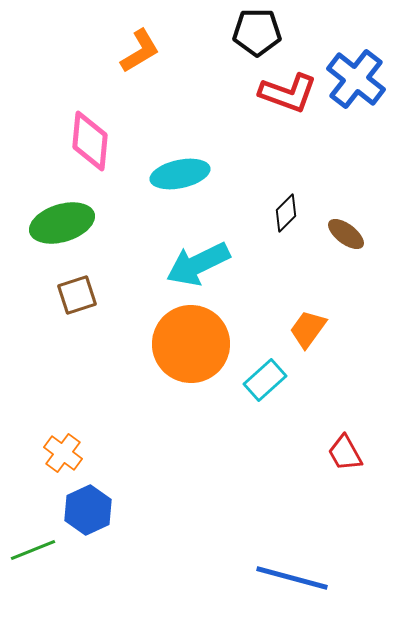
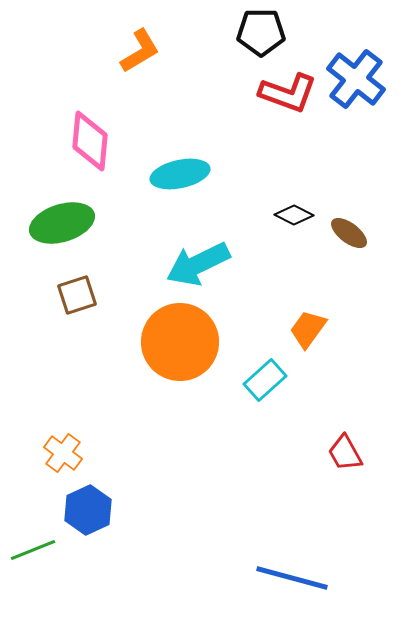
black pentagon: moved 4 px right
black diamond: moved 8 px right, 2 px down; rotated 72 degrees clockwise
brown ellipse: moved 3 px right, 1 px up
orange circle: moved 11 px left, 2 px up
